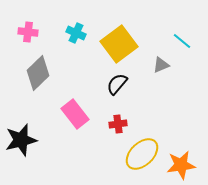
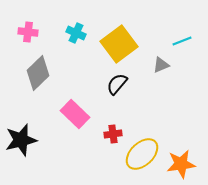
cyan line: rotated 60 degrees counterclockwise
pink rectangle: rotated 8 degrees counterclockwise
red cross: moved 5 px left, 10 px down
orange star: moved 1 px up
